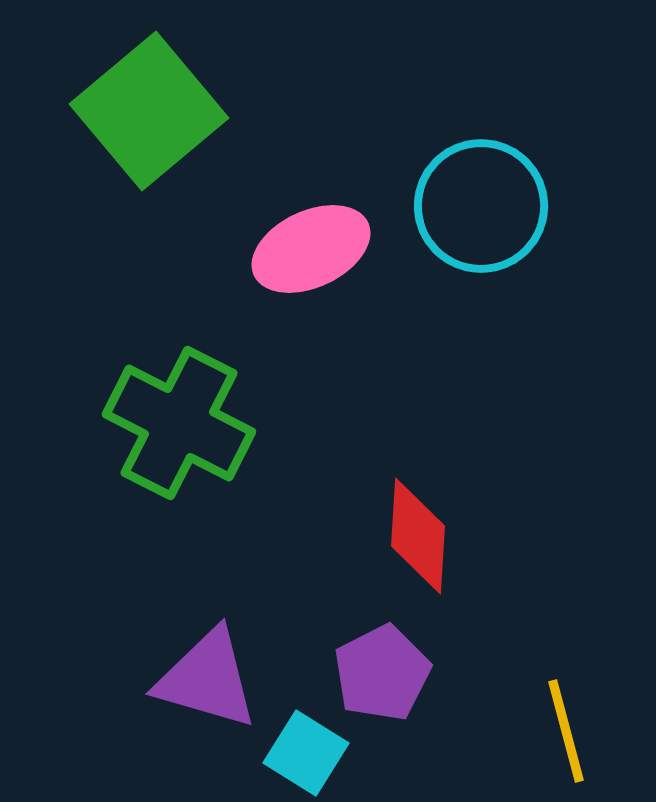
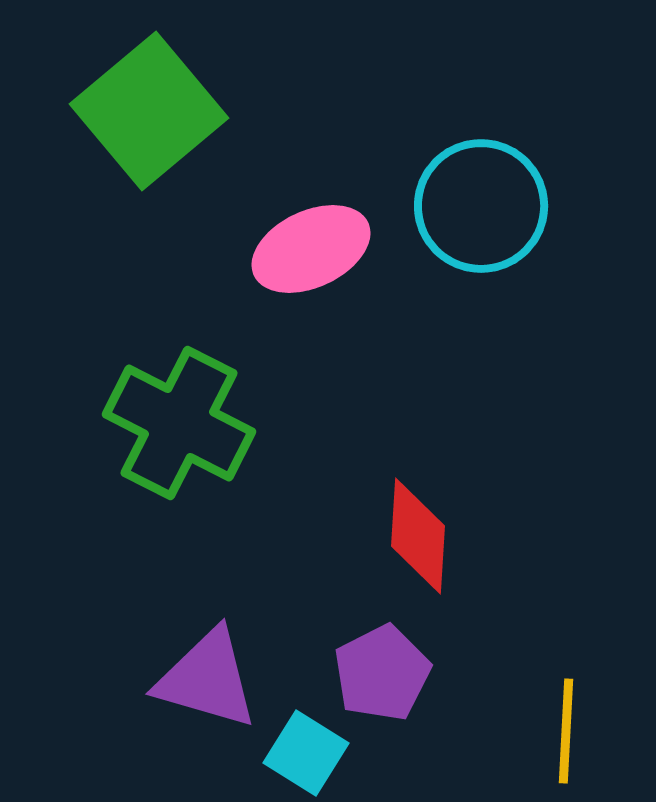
yellow line: rotated 18 degrees clockwise
